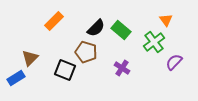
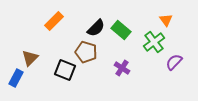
blue rectangle: rotated 30 degrees counterclockwise
